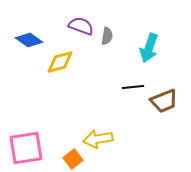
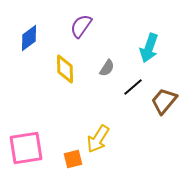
purple semicircle: rotated 75 degrees counterclockwise
gray semicircle: moved 32 px down; rotated 24 degrees clockwise
blue diamond: moved 2 px up; rotated 72 degrees counterclockwise
yellow diamond: moved 5 px right, 7 px down; rotated 76 degrees counterclockwise
black line: rotated 35 degrees counterclockwise
brown trapezoid: rotated 152 degrees clockwise
yellow arrow: rotated 48 degrees counterclockwise
orange square: rotated 24 degrees clockwise
